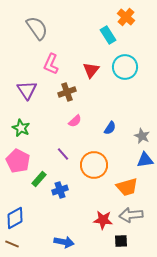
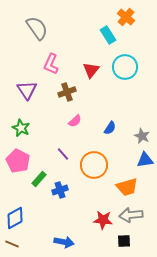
black square: moved 3 px right
